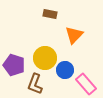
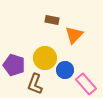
brown rectangle: moved 2 px right, 6 px down
